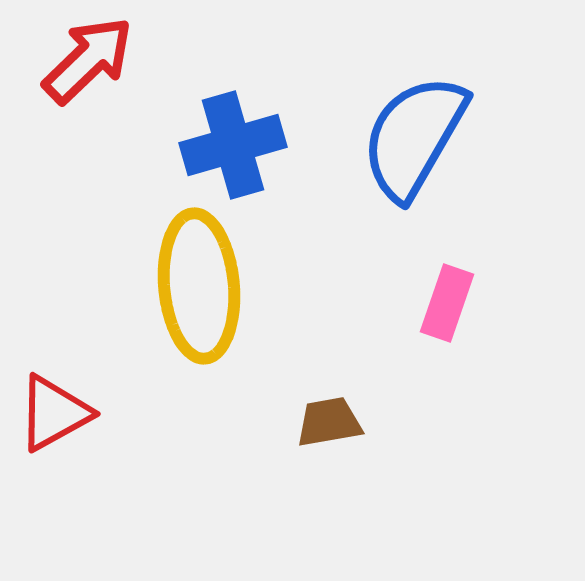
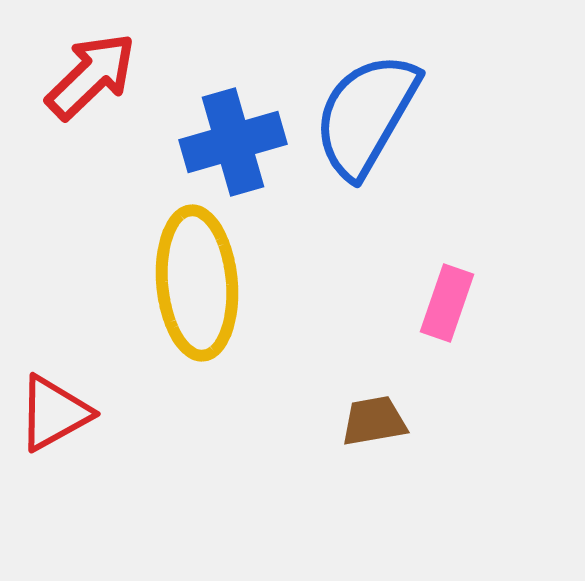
red arrow: moved 3 px right, 16 px down
blue semicircle: moved 48 px left, 22 px up
blue cross: moved 3 px up
yellow ellipse: moved 2 px left, 3 px up
brown trapezoid: moved 45 px right, 1 px up
